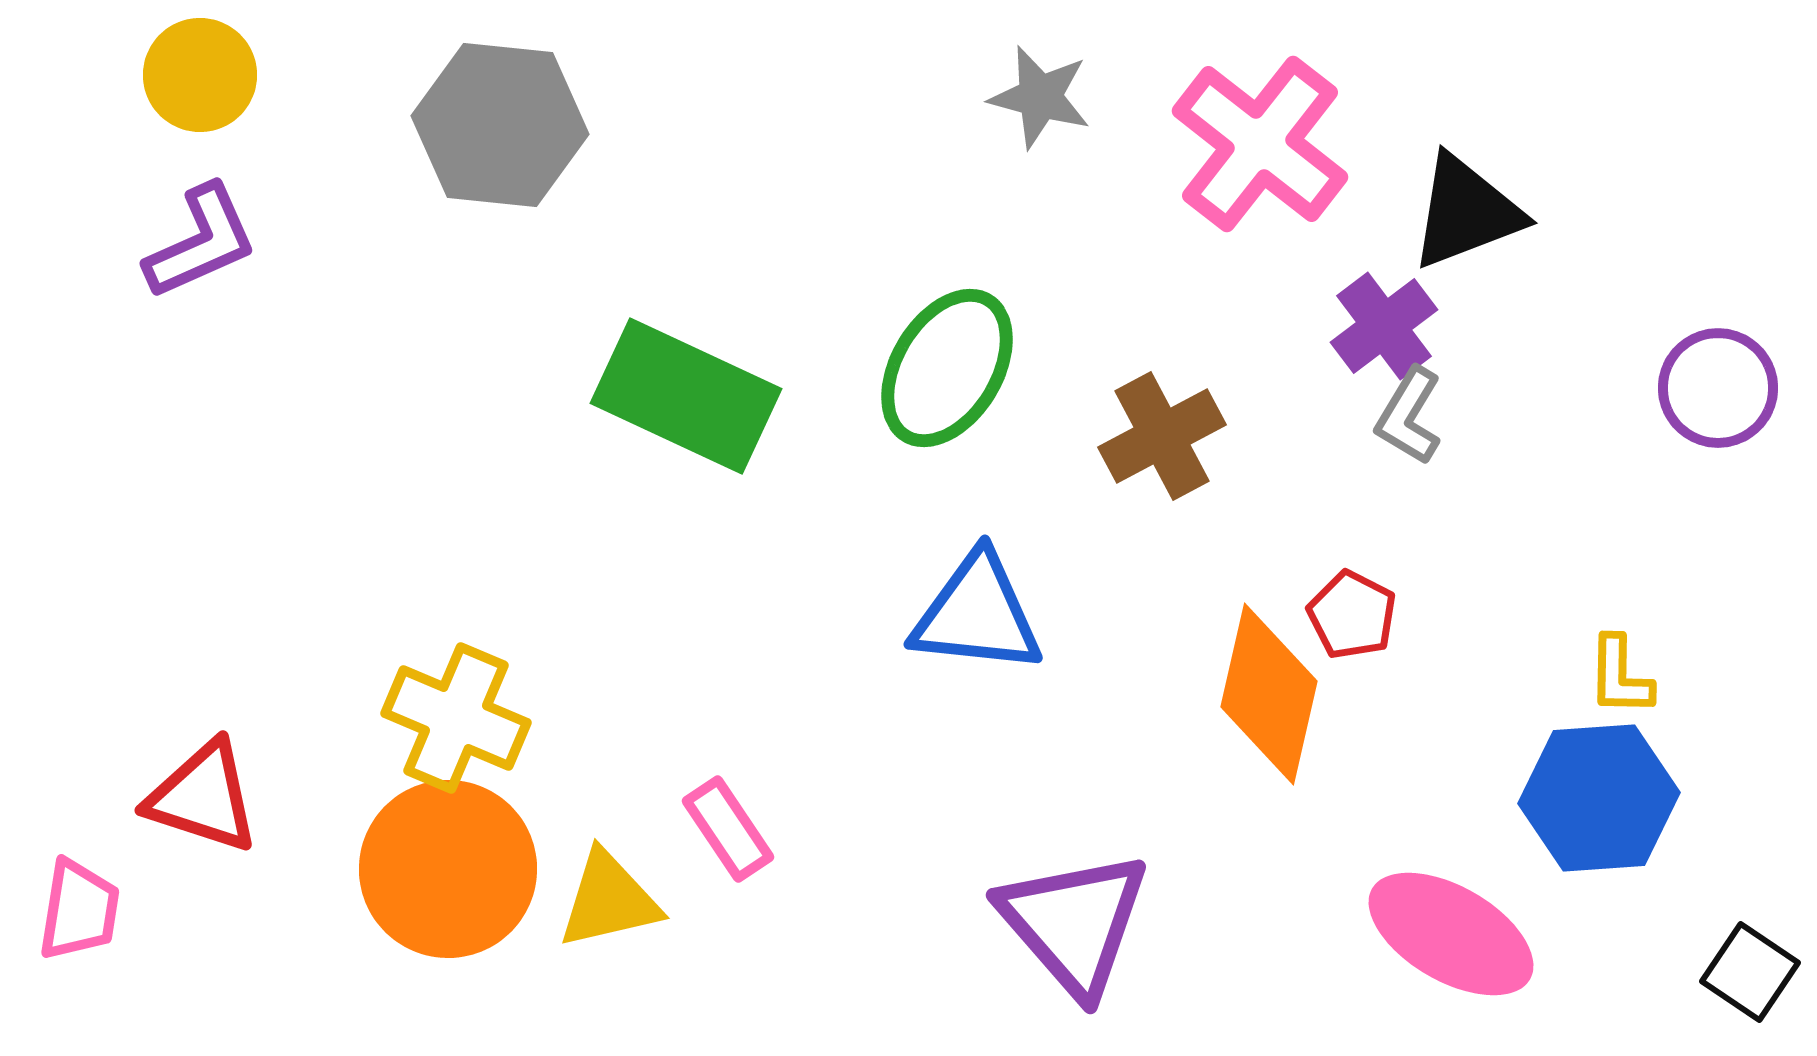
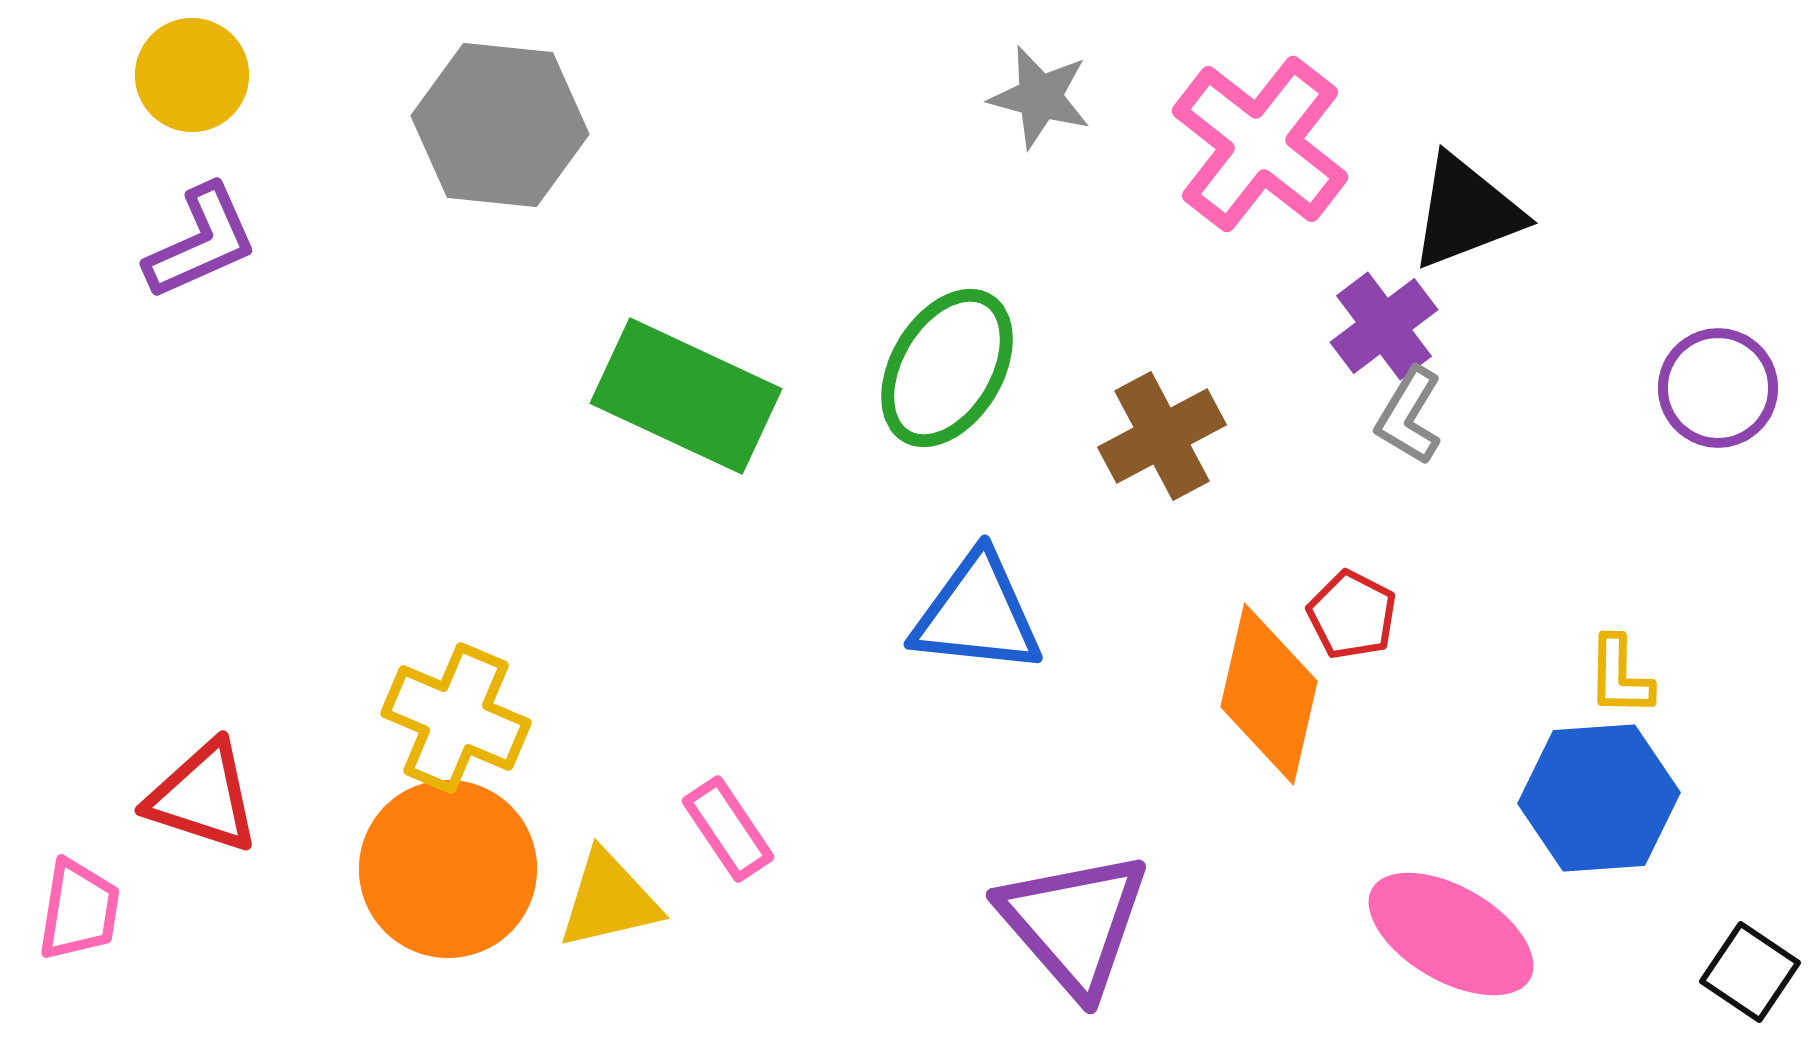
yellow circle: moved 8 px left
